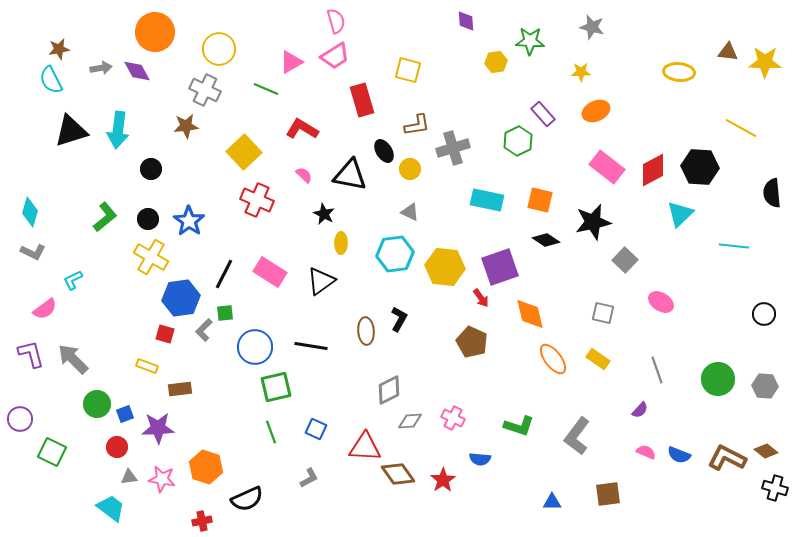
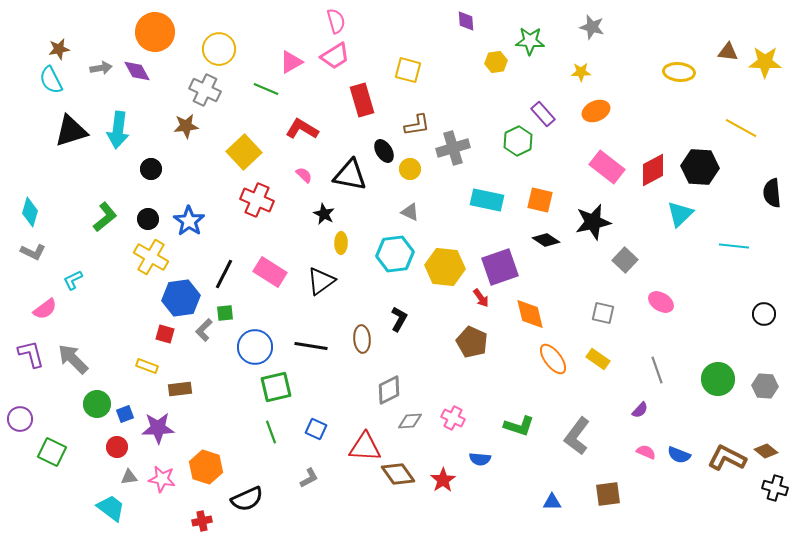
brown ellipse at (366, 331): moved 4 px left, 8 px down
